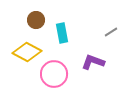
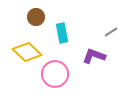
brown circle: moved 3 px up
yellow diamond: rotated 16 degrees clockwise
purple L-shape: moved 1 px right, 6 px up
pink circle: moved 1 px right
